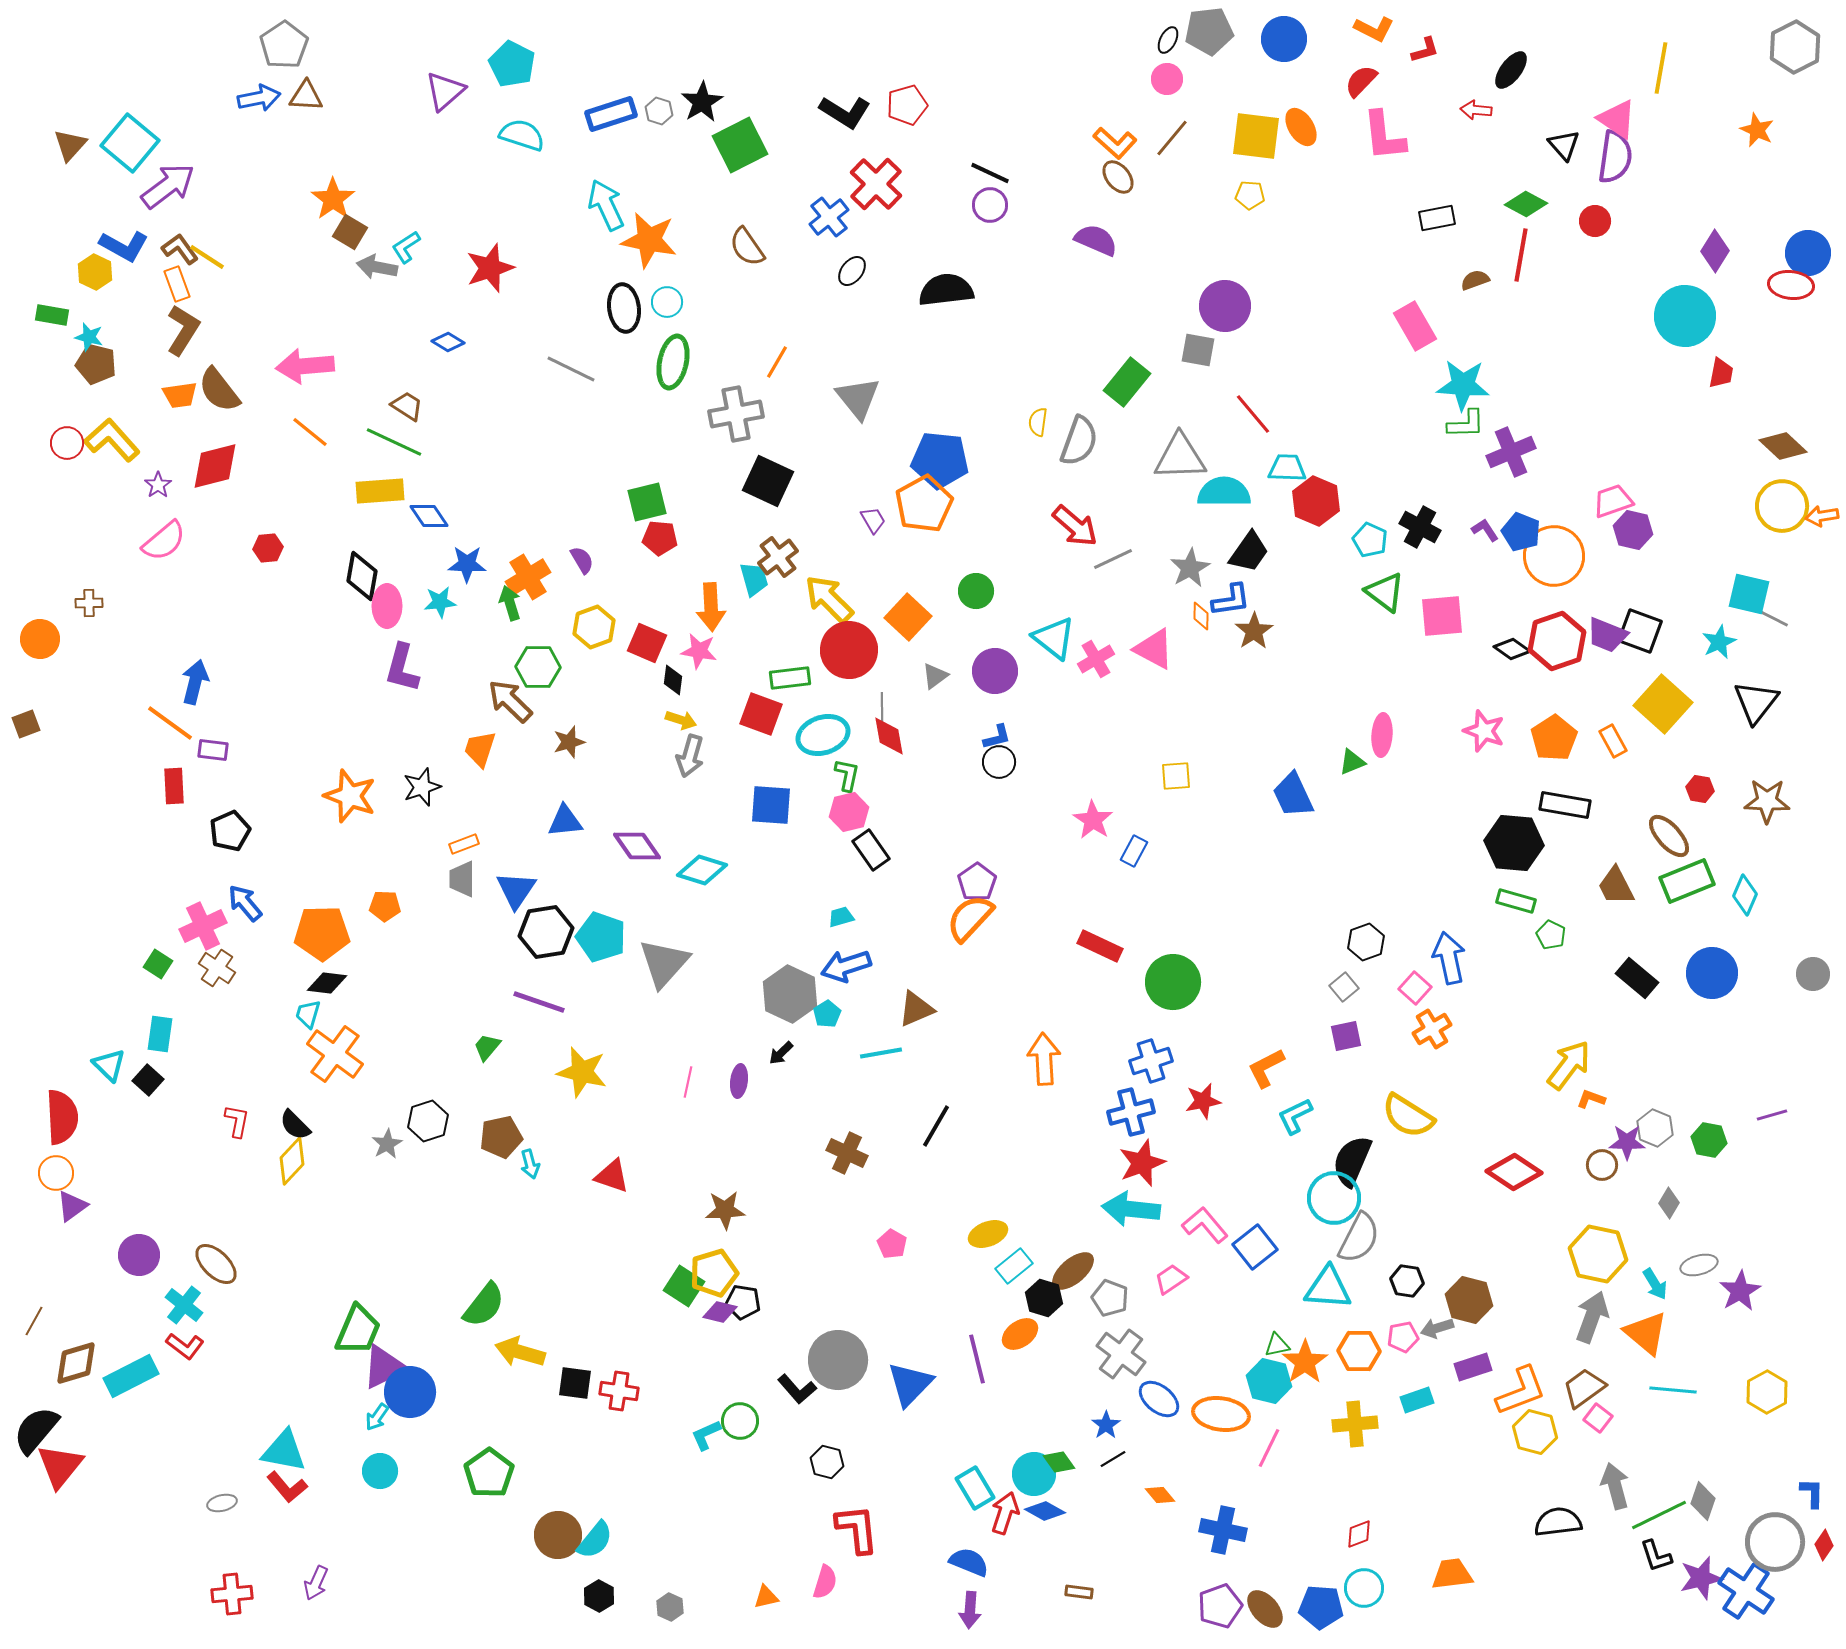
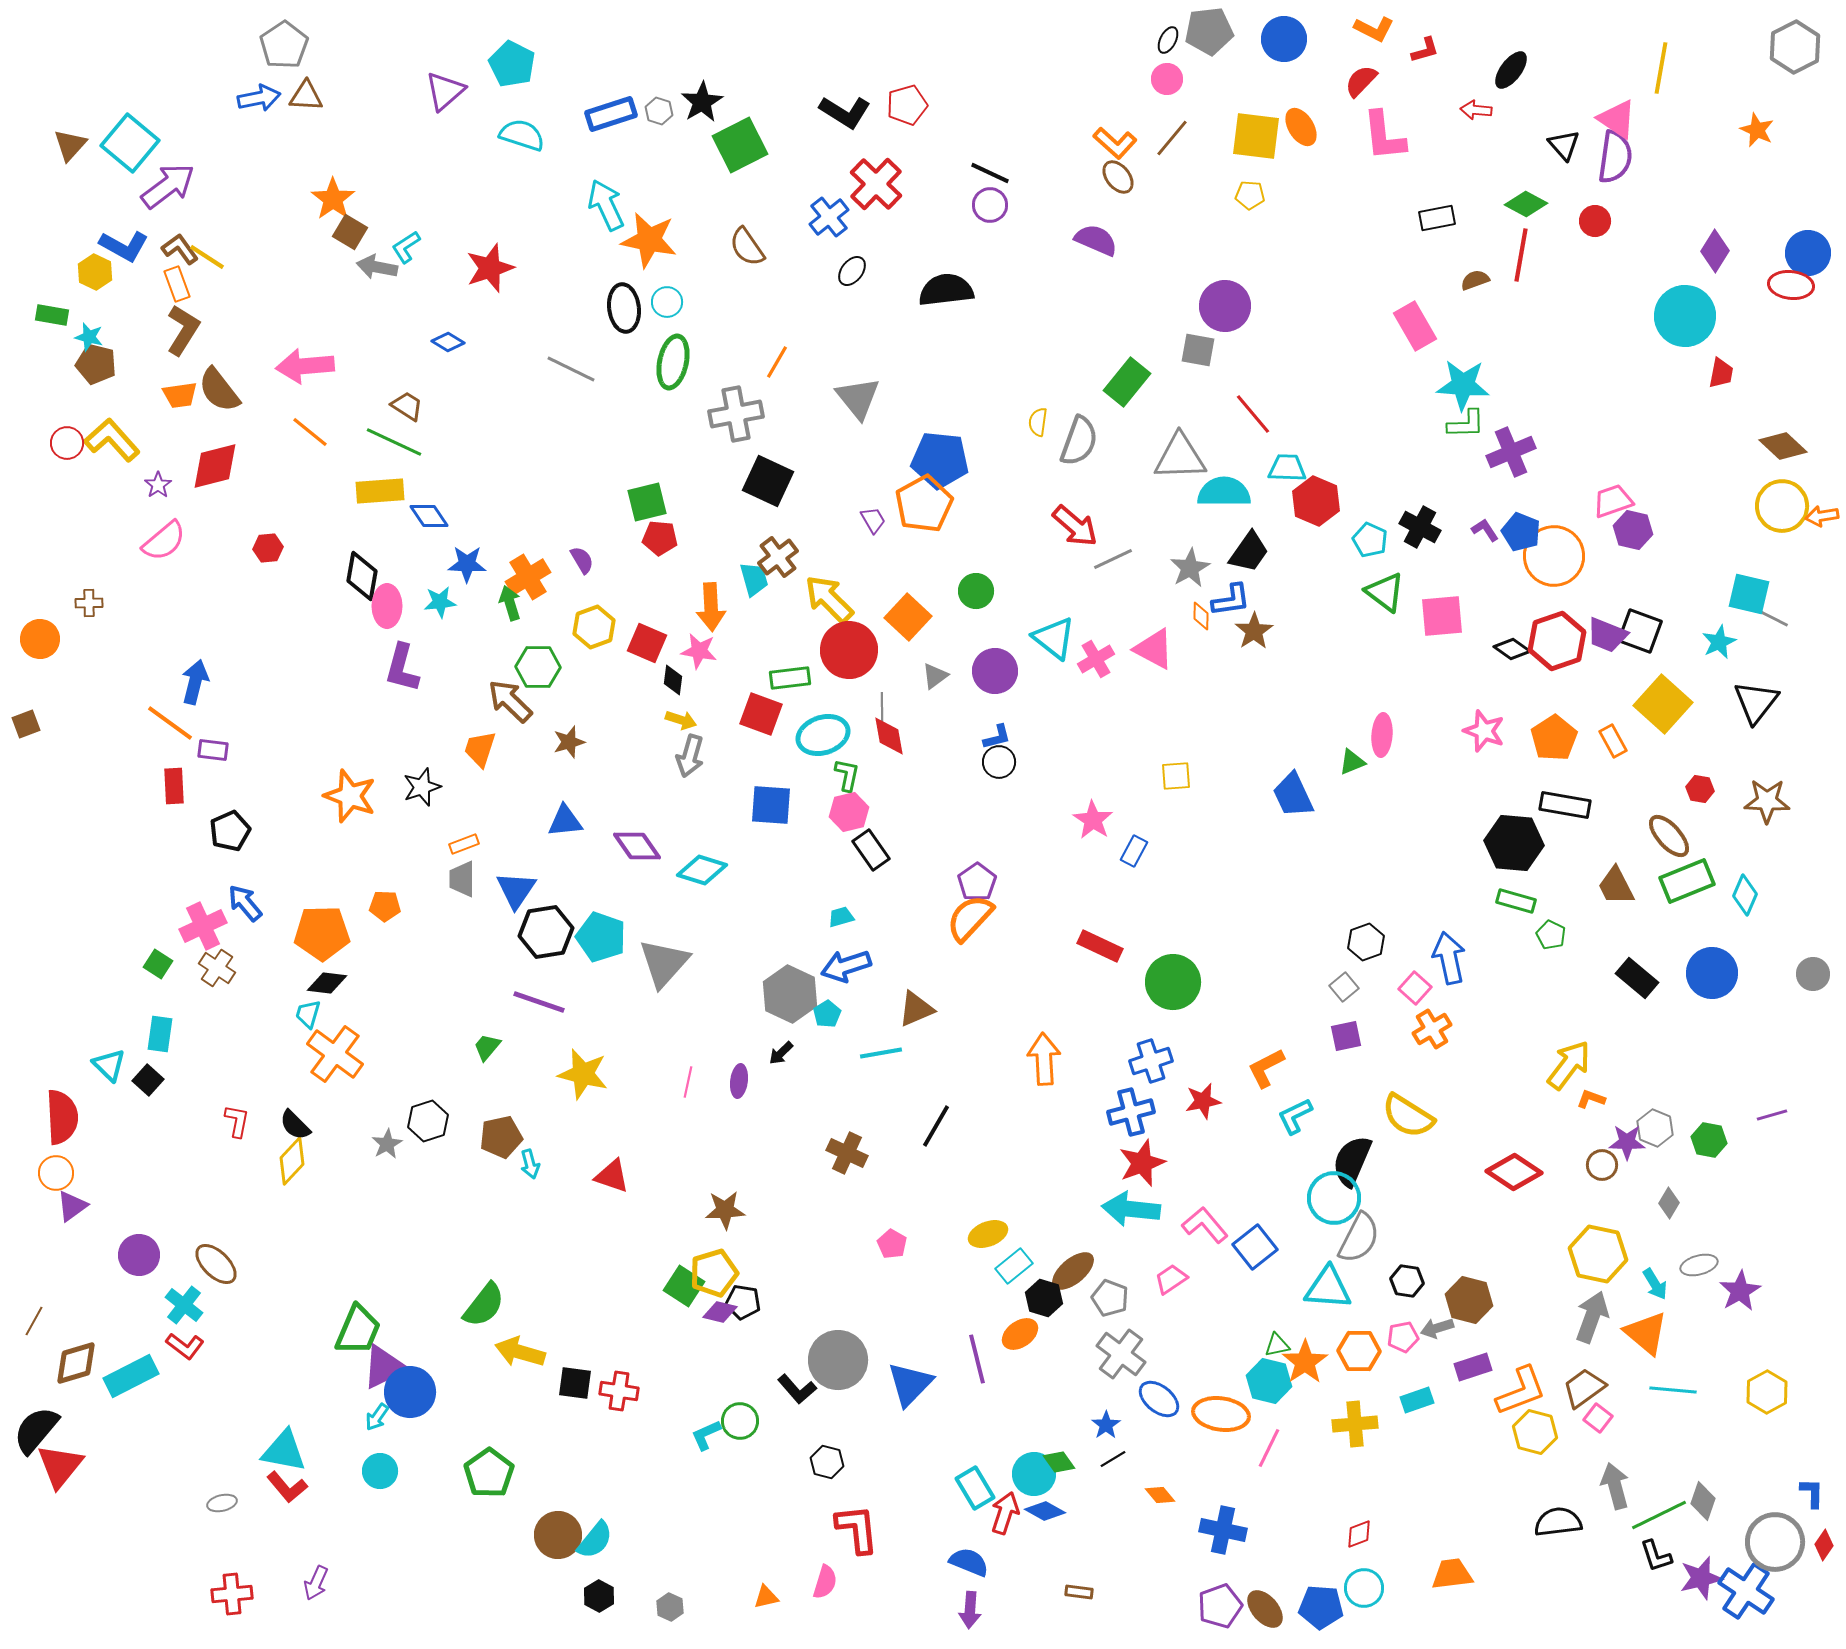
yellow star at (582, 1072): moved 1 px right, 2 px down
